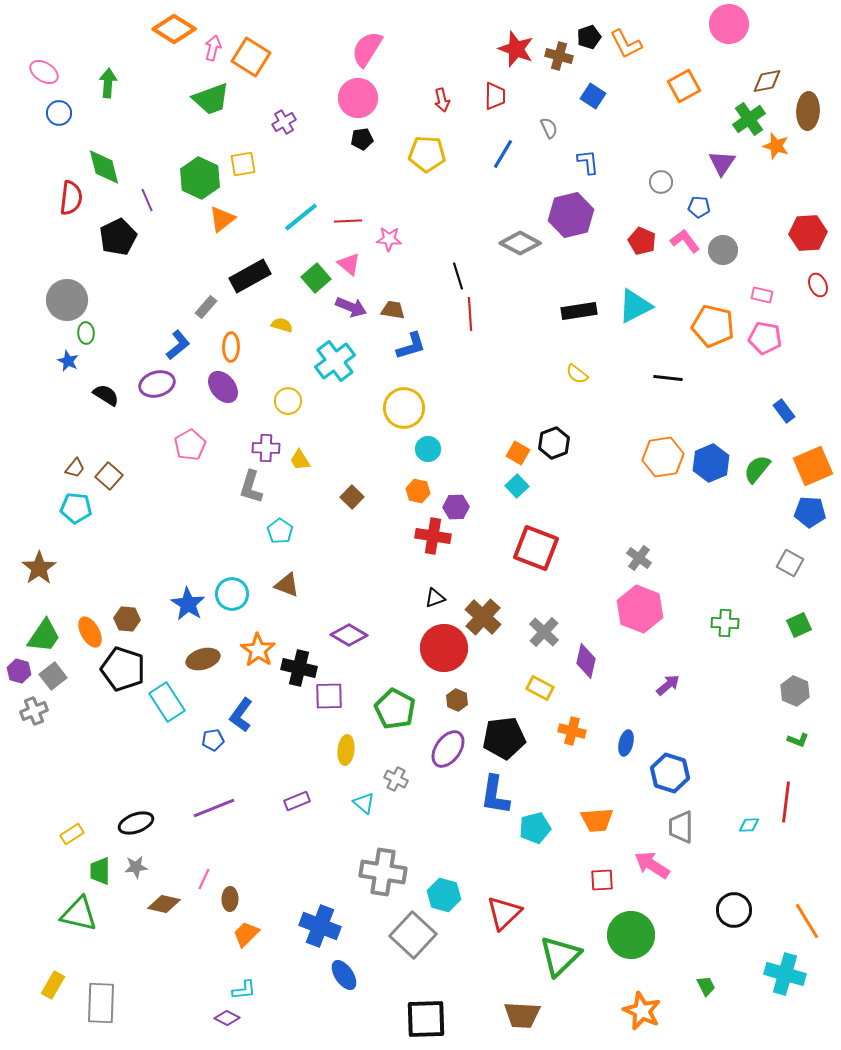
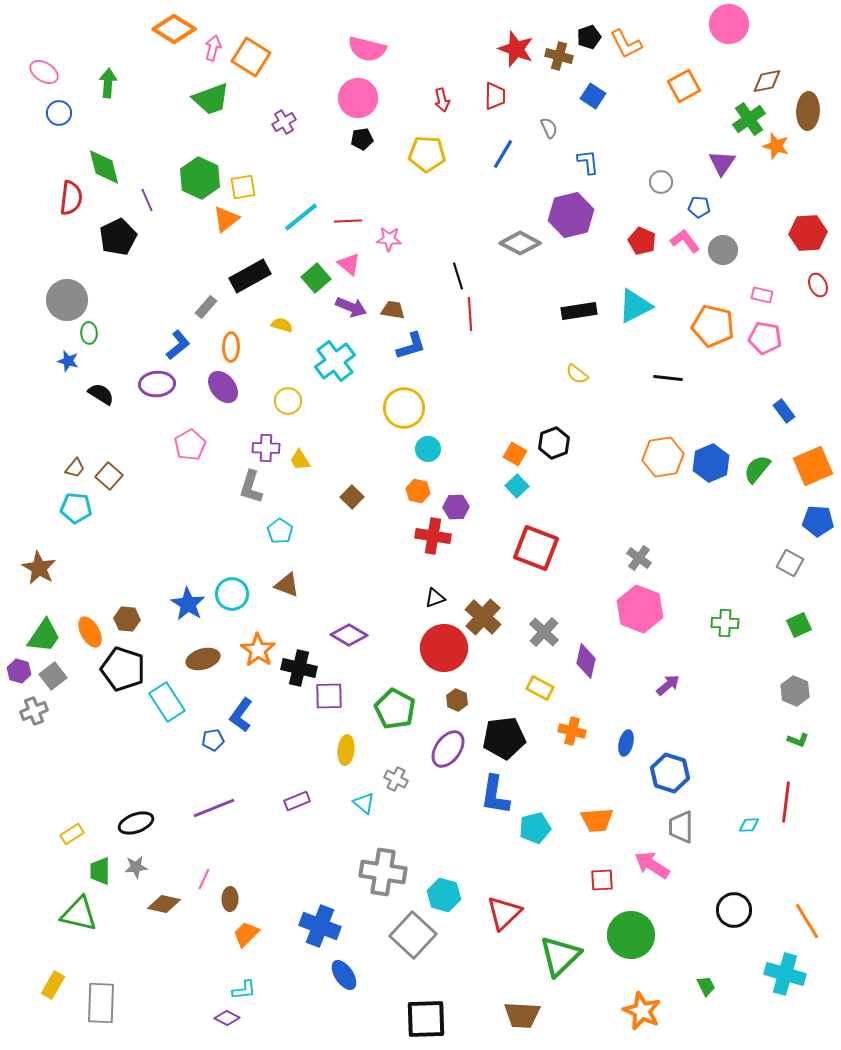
pink semicircle at (367, 49): rotated 108 degrees counterclockwise
yellow square at (243, 164): moved 23 px down
orange triangle at (222, 219): moved 4 px right
green ellipse at (86, 333): moved 3 px right
blue star at (68, 361): rotated 10 degrees counterclockwise
purple ellipse at (157, 384): rotated 12 degrees clockwise
black semicircle at (106, 395): moved 5 px left, 1 px up
orange square at (518, 453): moved 3 px left, 1 px down
blue pentagon at (810, 512): moved 8 px right, 9 px down
brown star at (39, 568): rotated 8 degrees counterclockwise
